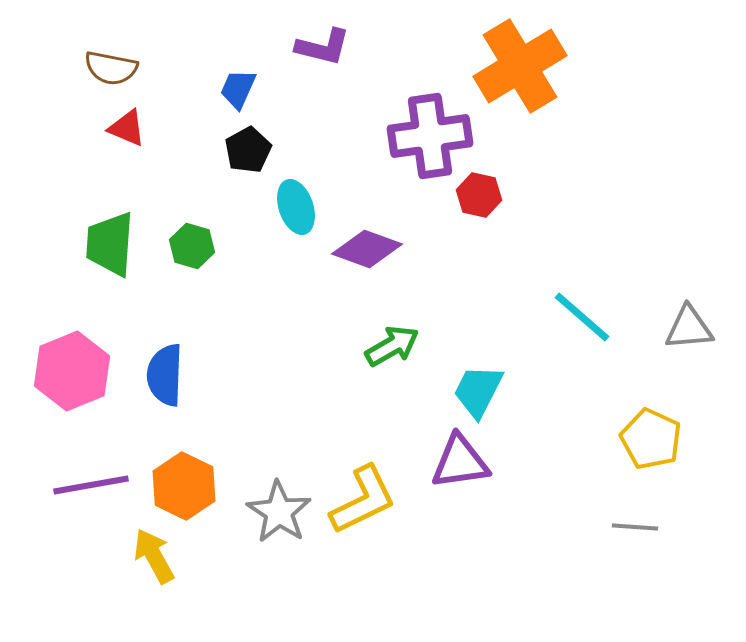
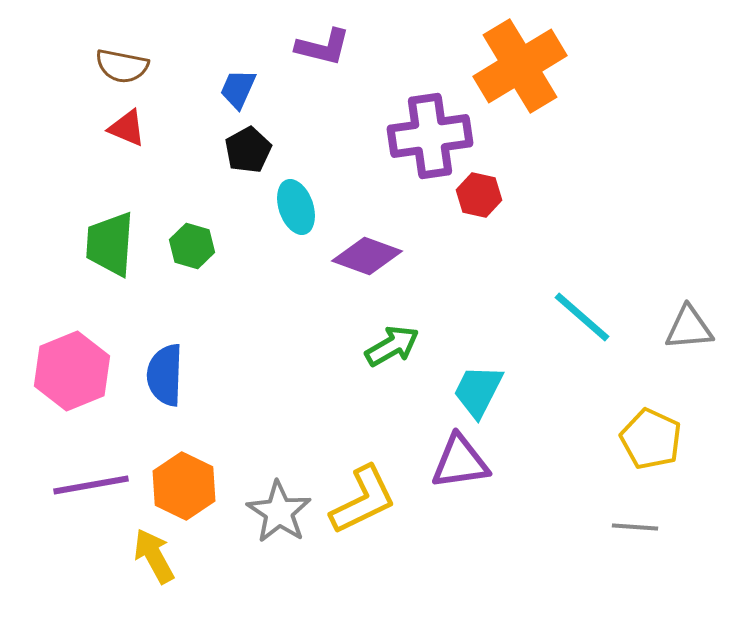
brown semicircle: moved 11 px right, 2 px up
purple diamond: moved 7 px down
